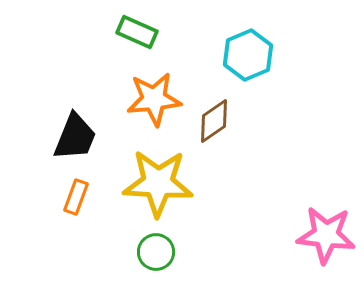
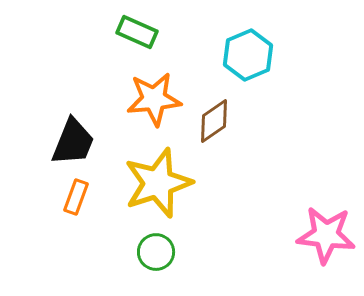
black trapezoid: moved 2 px left, 5 px down
yellow star: rotated 22 degrees counterclockwise
